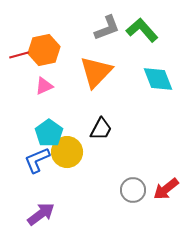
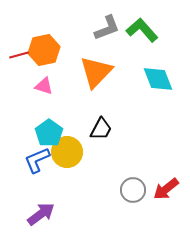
pink triangle: rotated 42 degrees clockwise
